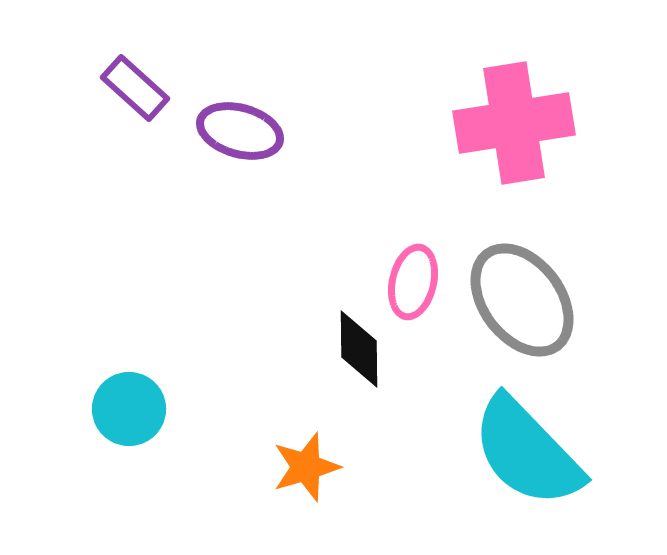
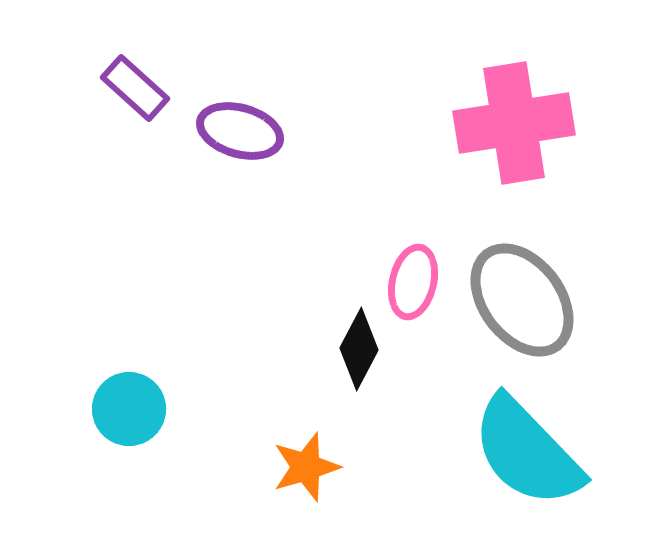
black diamond: rotated 28 degrees clockwise
